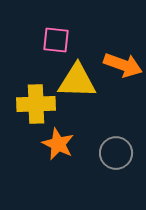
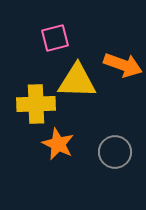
pink square: moved 1 px left, 2 px up; rotated 20 degrees counterclockwise
gray circle: moved 1 px left, 1 px up
